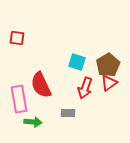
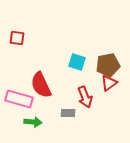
brown pentagon: rotated 20 degrees clockwise
red arrow: moved 9 px down; rotated 40 degrees counterclockwise
pink rectangle: rotated 64 degrees counterclockwise
